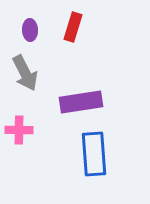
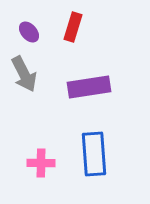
purple ellipse: moved 1 px left, 2 px down; rotated 40 degrees counterclockwise
gray arrow: moved 1 px left, 1 px down
purple rectangle: moved 8 px right, 15 px up
pink cross: moved 22 px right, 33 px down
